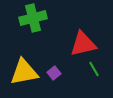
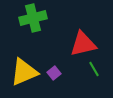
yellow triangle: rotated 12 degrees counterclockwise
